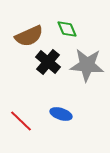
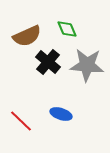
brown semicircle: moved 2 px left
